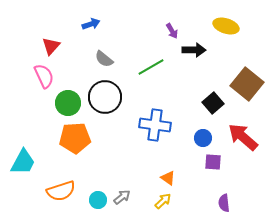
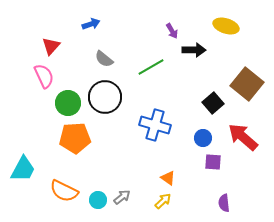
blue cross: rotated 8 degrees clockwise
cyan trapezoid: moved 7 px down
orange semicircle: moved 3 px right; rotated 44 degrees clockwise
